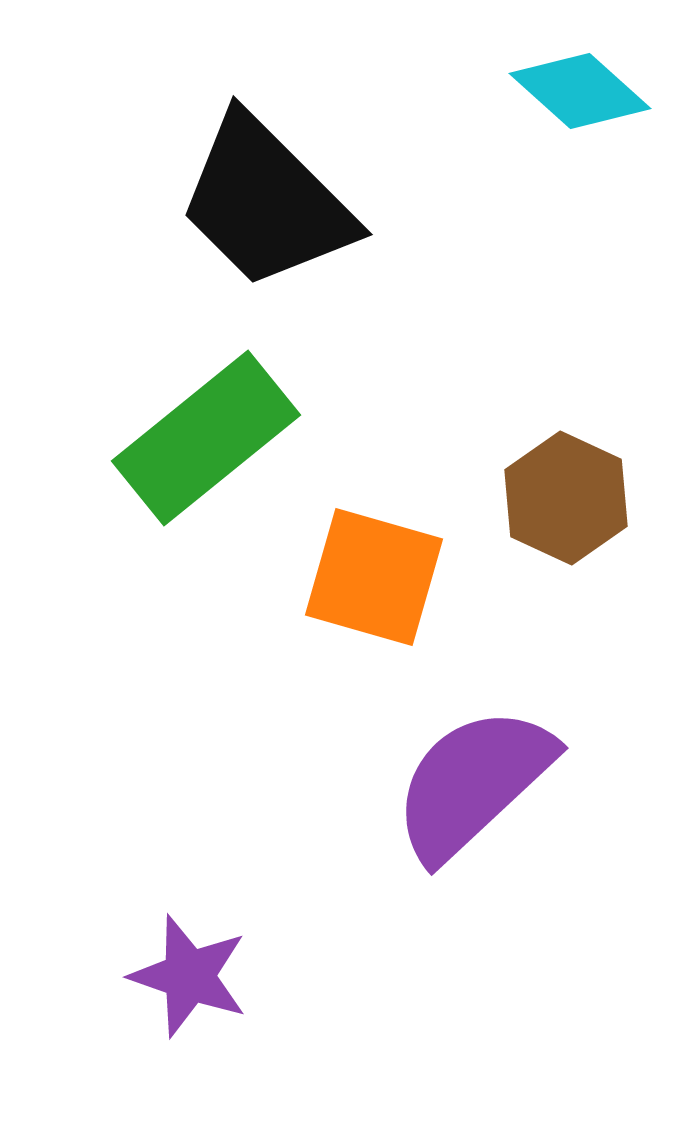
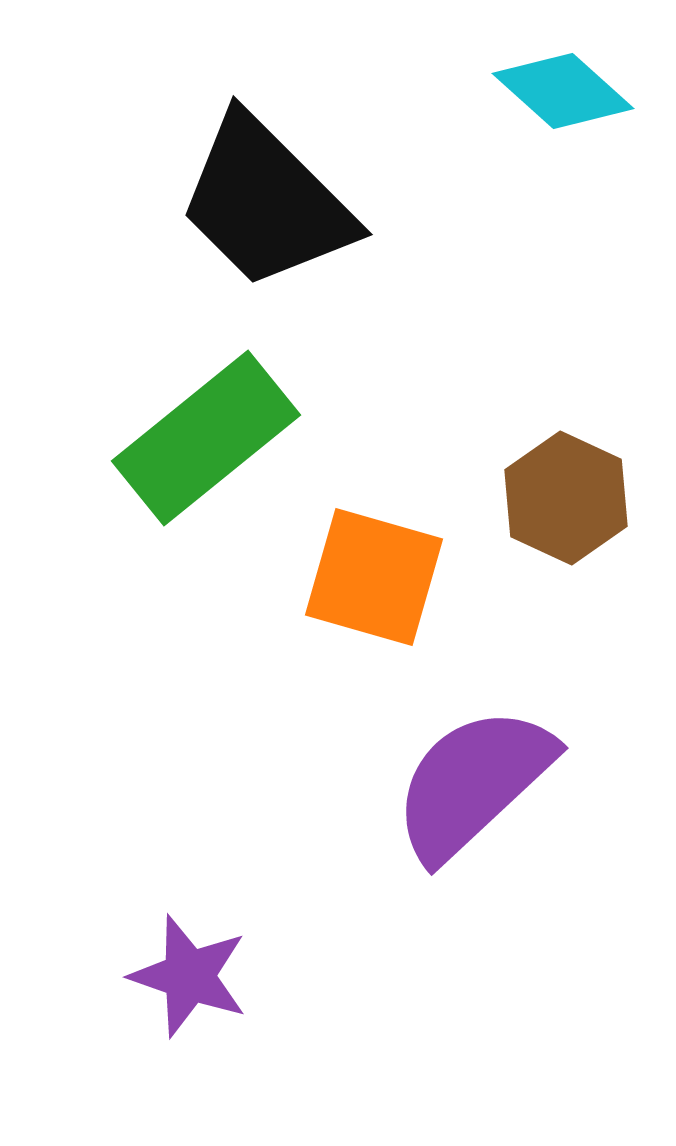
cyan diamond: moved 17 px left
